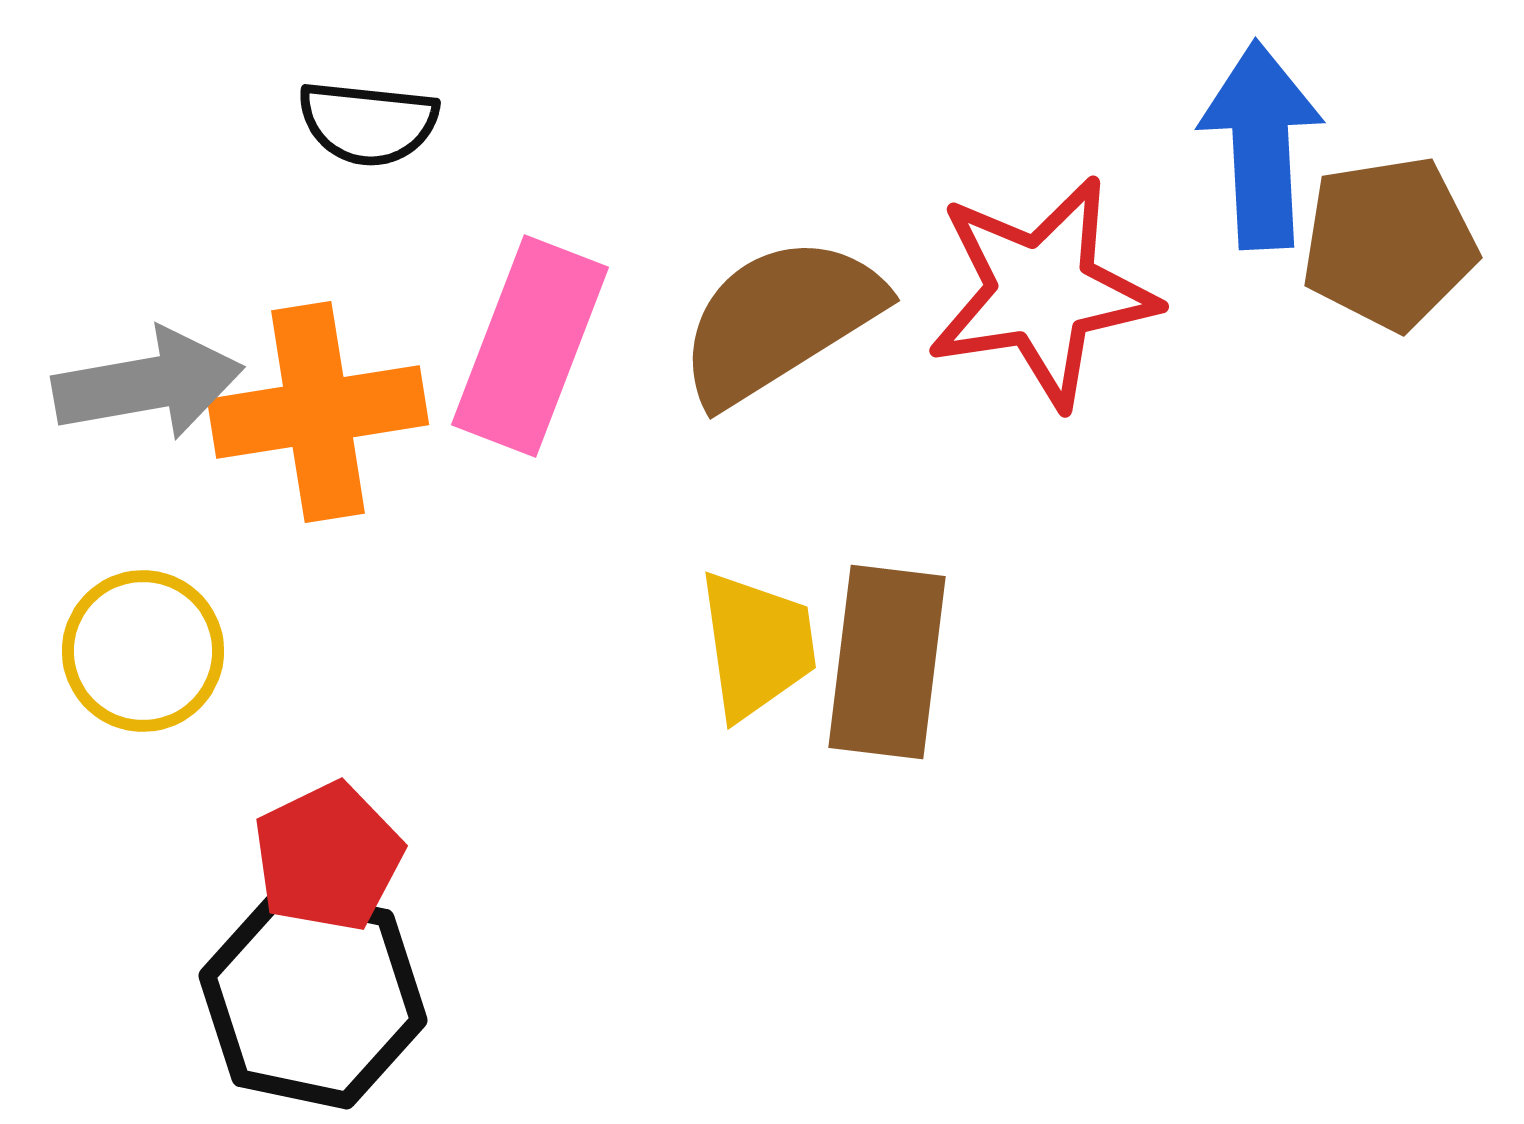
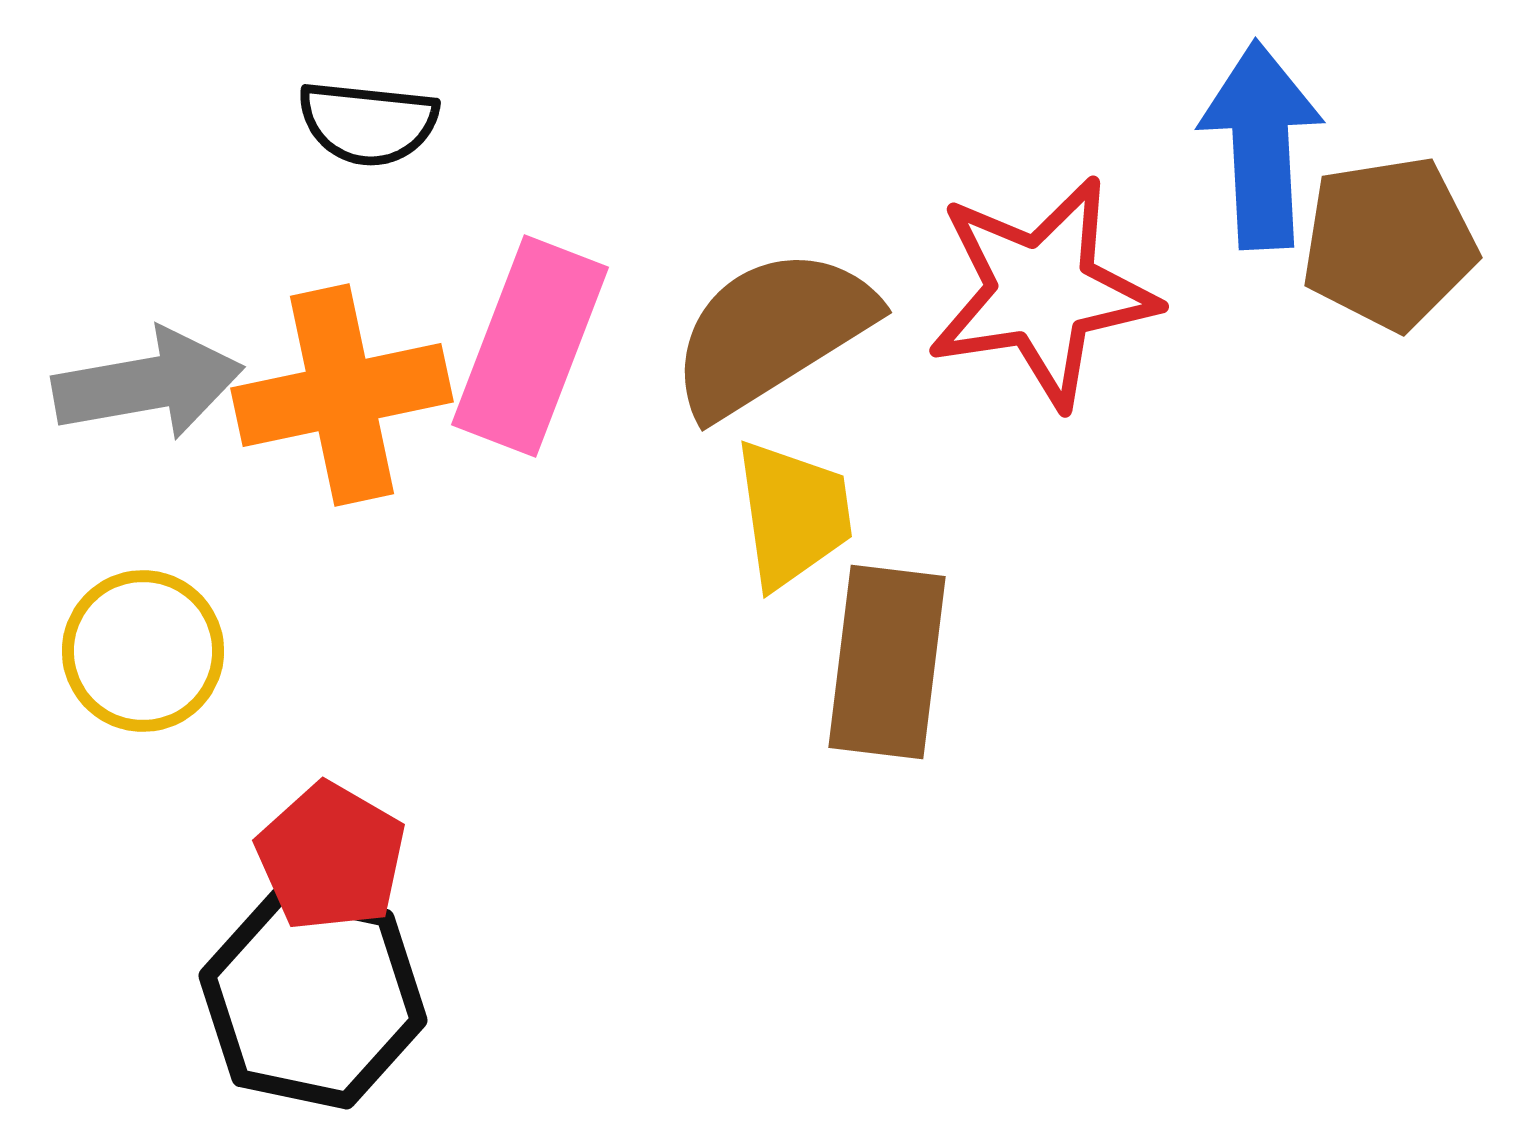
brown semicircle: moved 8 px left, 12 px down
orange cross: moved 24 px right, 17 px up; rotated 3 degrees counterclockwise
yellow trapezoid: moved 36 px right, 131 px up
red pentagon: moved 3 px right; rotated 16 degrees counterclockwise
